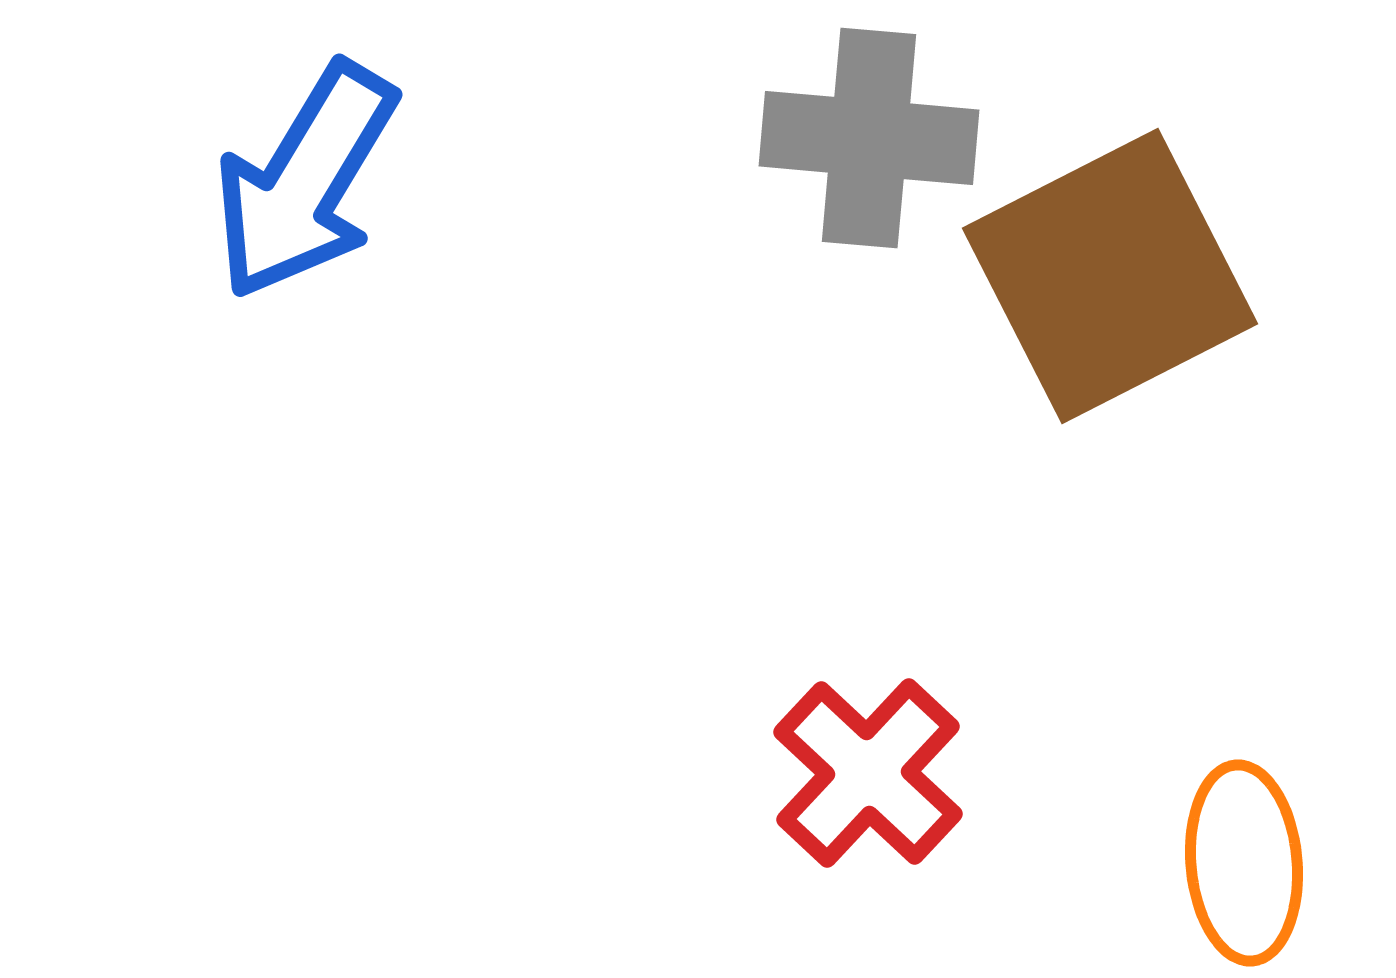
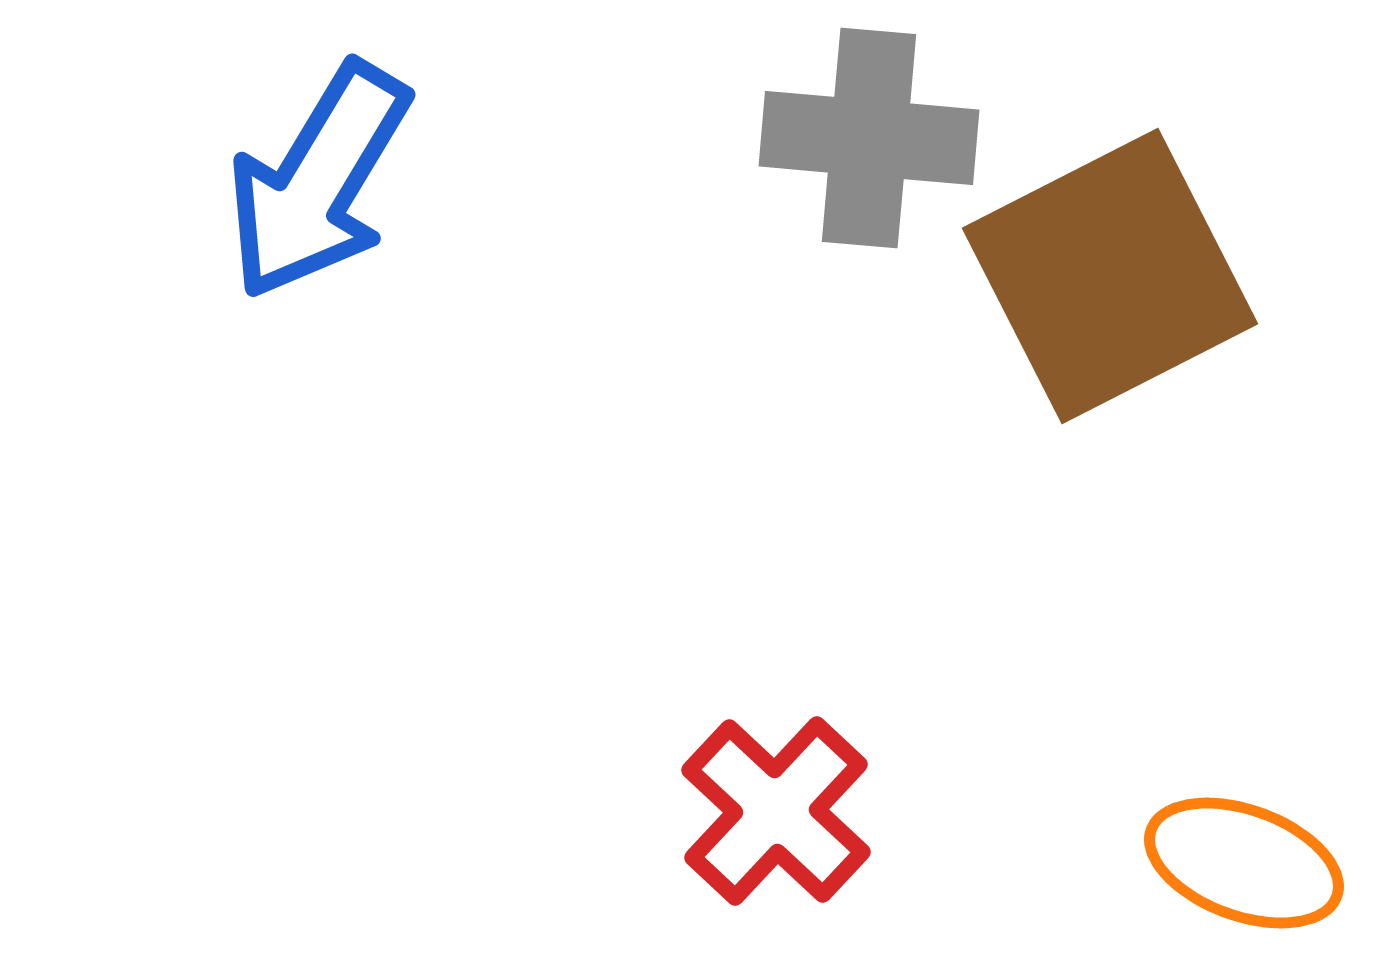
blue arrow: moved 13 px right
red cross: moved 92 px left, 38 px down
orange ellipse: rotated 65 degrees counterclockwise
